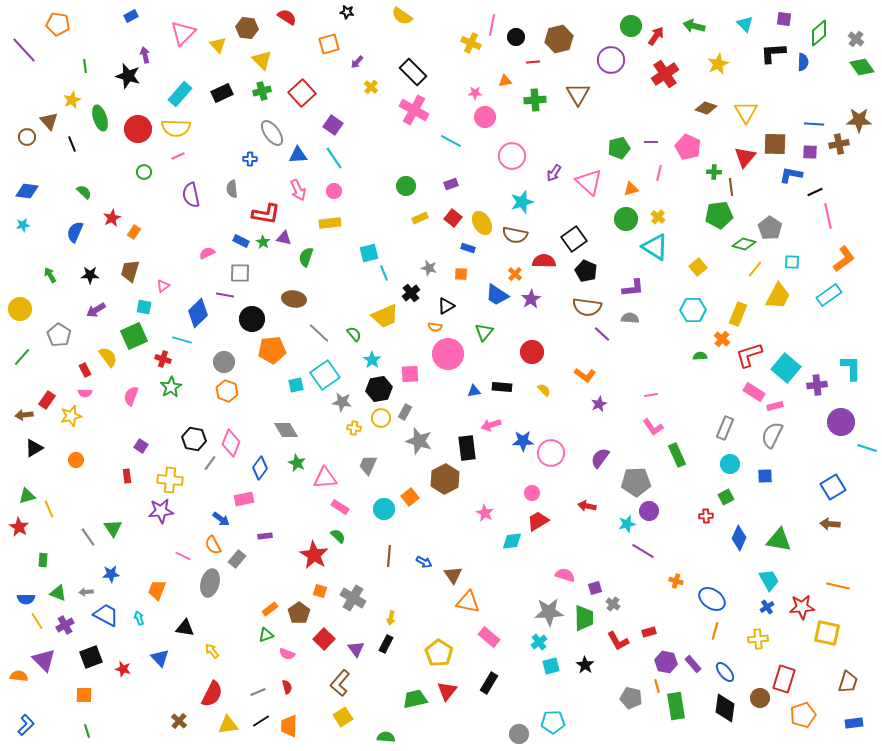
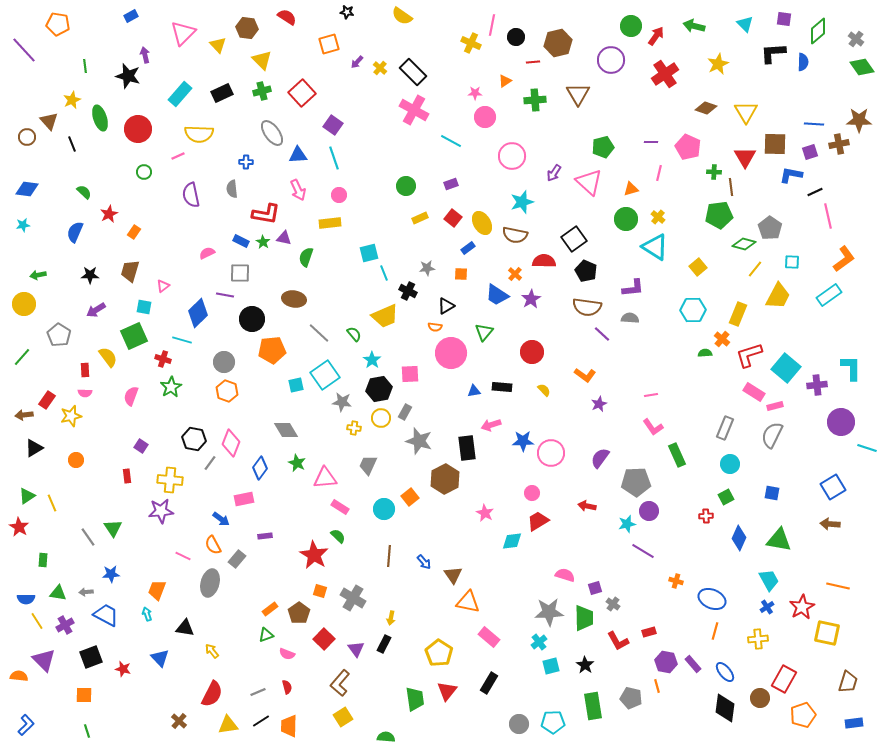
green diamond at (819, 33): moved 1 px left, 2 px up
brown hexagon at (559, 39): moved 1 px left, 4 px down
orange triangle at (505, 81): rotated 24 degrees counterclockwise
yellow cross at (371, 87): moved 9 px right, 19 px up
yellow semicircle at (176, 128): moved 23 px right, 6 px down
green pentagon at (619, 148): moved 16 px left, 1 px up
purple square at (810, 152): rotated 21 degrees counterclockwise
red triangle at (745, 157): rotated 10 degrees counterclockwise
cyan line at (334, 158): rotated 15 degrees clockwise
blue cross at (250, 159): moved 4 px left, 3 px down
blue diamond at (27, 191): moved 2 px up
pink circle at (334, 191): moved 5 px right, 4 px down
red star at (112, 218): moved 3 px left, 4 px up
blue rectangle at (468, 248): rotated 56 degrees counterclockwise
gray star at (429, 268): moved 2 px left; rotated 21 degrees counterclockwise
green arrow at (50, 275): moved 12 px left; rotated 70 degrees counterclockwise
black cross at (411, 293): moved 3 px left, 2 px up; rotated 24 degrees counterclockwise
yellow circle at (20, 309): moved 4 px right, 5 px up
pink circle at (448, 354): moved 3 px right, 1 px up
green semicircle at (700, 356): moved 5 px right, 3 px up
red rectangle at (85, 370): rotated 24 degrees clockwise
blue square at (765, 476): moved 7 px right, 17 px down; rotated 14 degrees clockwise
green triangle at (27, 496): rotated 18 degrees counterclockwise
yellow line at (49, 509): moved 3 px right, 6 px up
blue arrow at (424, 562): rotated 21 degrees clockwise
green triangle at (58, 593): rotated 12 degrees counterclockwise
blue ellipse at (712, 599): rotated 12 degrees counterclockwise
red star at (802, 607): rotated 25 degrees counterclockwise
cyan arrow at (139, 618): moved 8 px right, 4 px up
black rectangle at (386, 644): moved 2 px left
red rectangle at (784, 679): rotated 12 degrees clockwise
green trapezoid at (415, 699): rotated 95 degrees clockwise
green rectangle at (676, 706): moved 83 px left
gray circle at (519, 734): moved 10 px up
